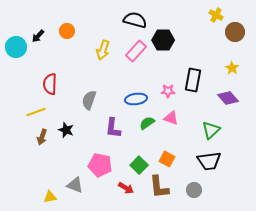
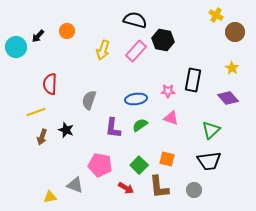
black hexagon: rotated 10 degrees clockwise
green semicircle: moved 7 px left, 2 px down
orange square: rotated 14 degrees counterclockwise
